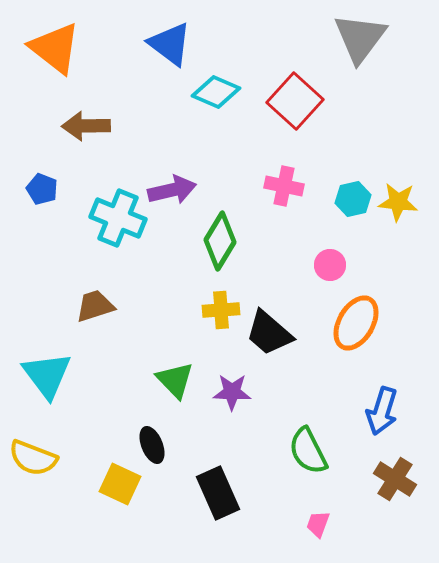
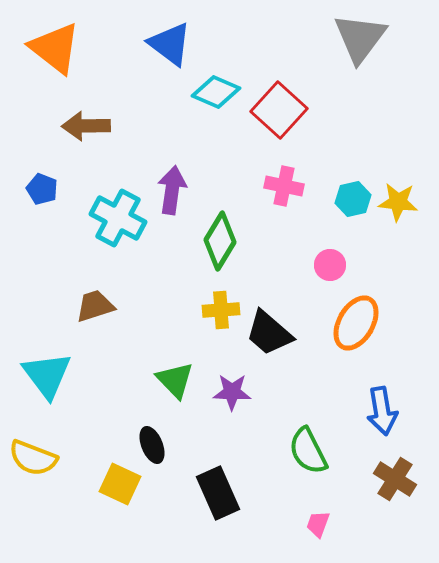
red square: moved 16 px left, 9 px down
purple arrow: rotated 69 degrees counterclockwise
cyan cross: rotated 6 degrees clockwise
blue arrow: rotated 27 degrees counterclockwise
